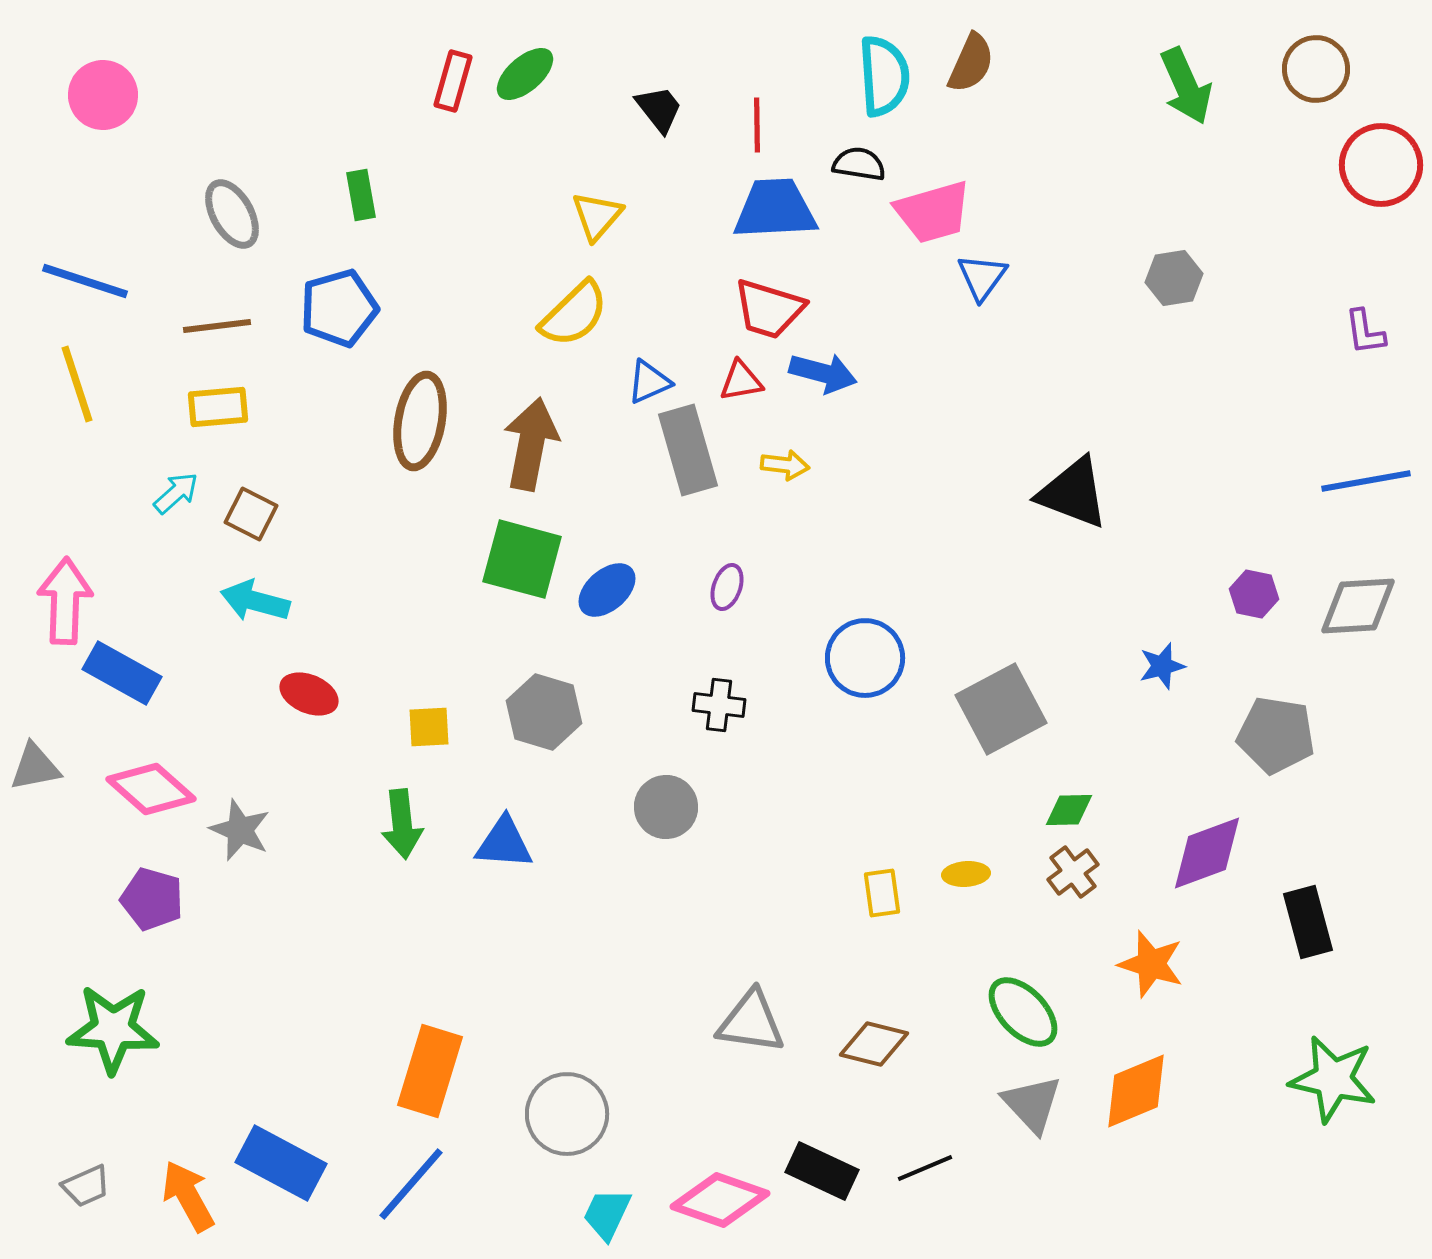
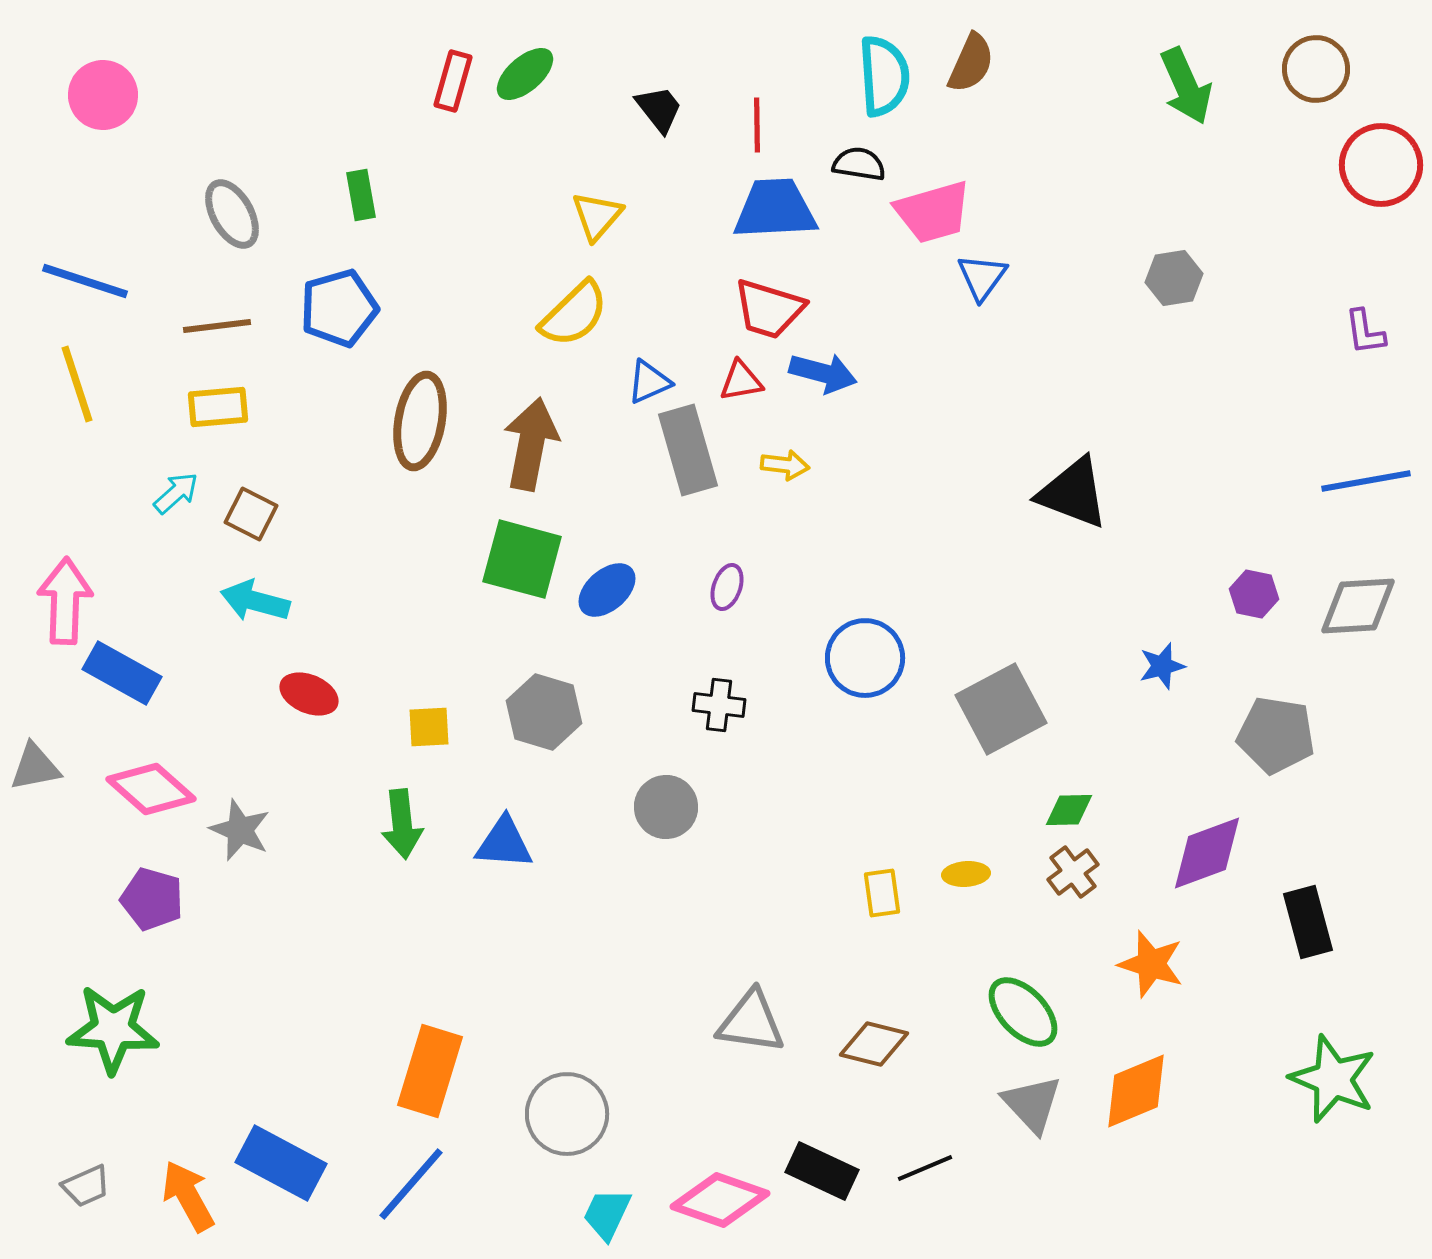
green star at (1333, 1079): rotated 10 degrees clockwise
